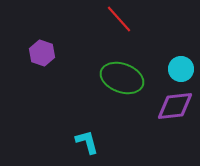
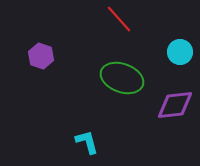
purple hexagon: moved 1 px left, 3 px down
cyan circle: moved 1 px left, 17 px up
purple diamond: moved 1 px up
